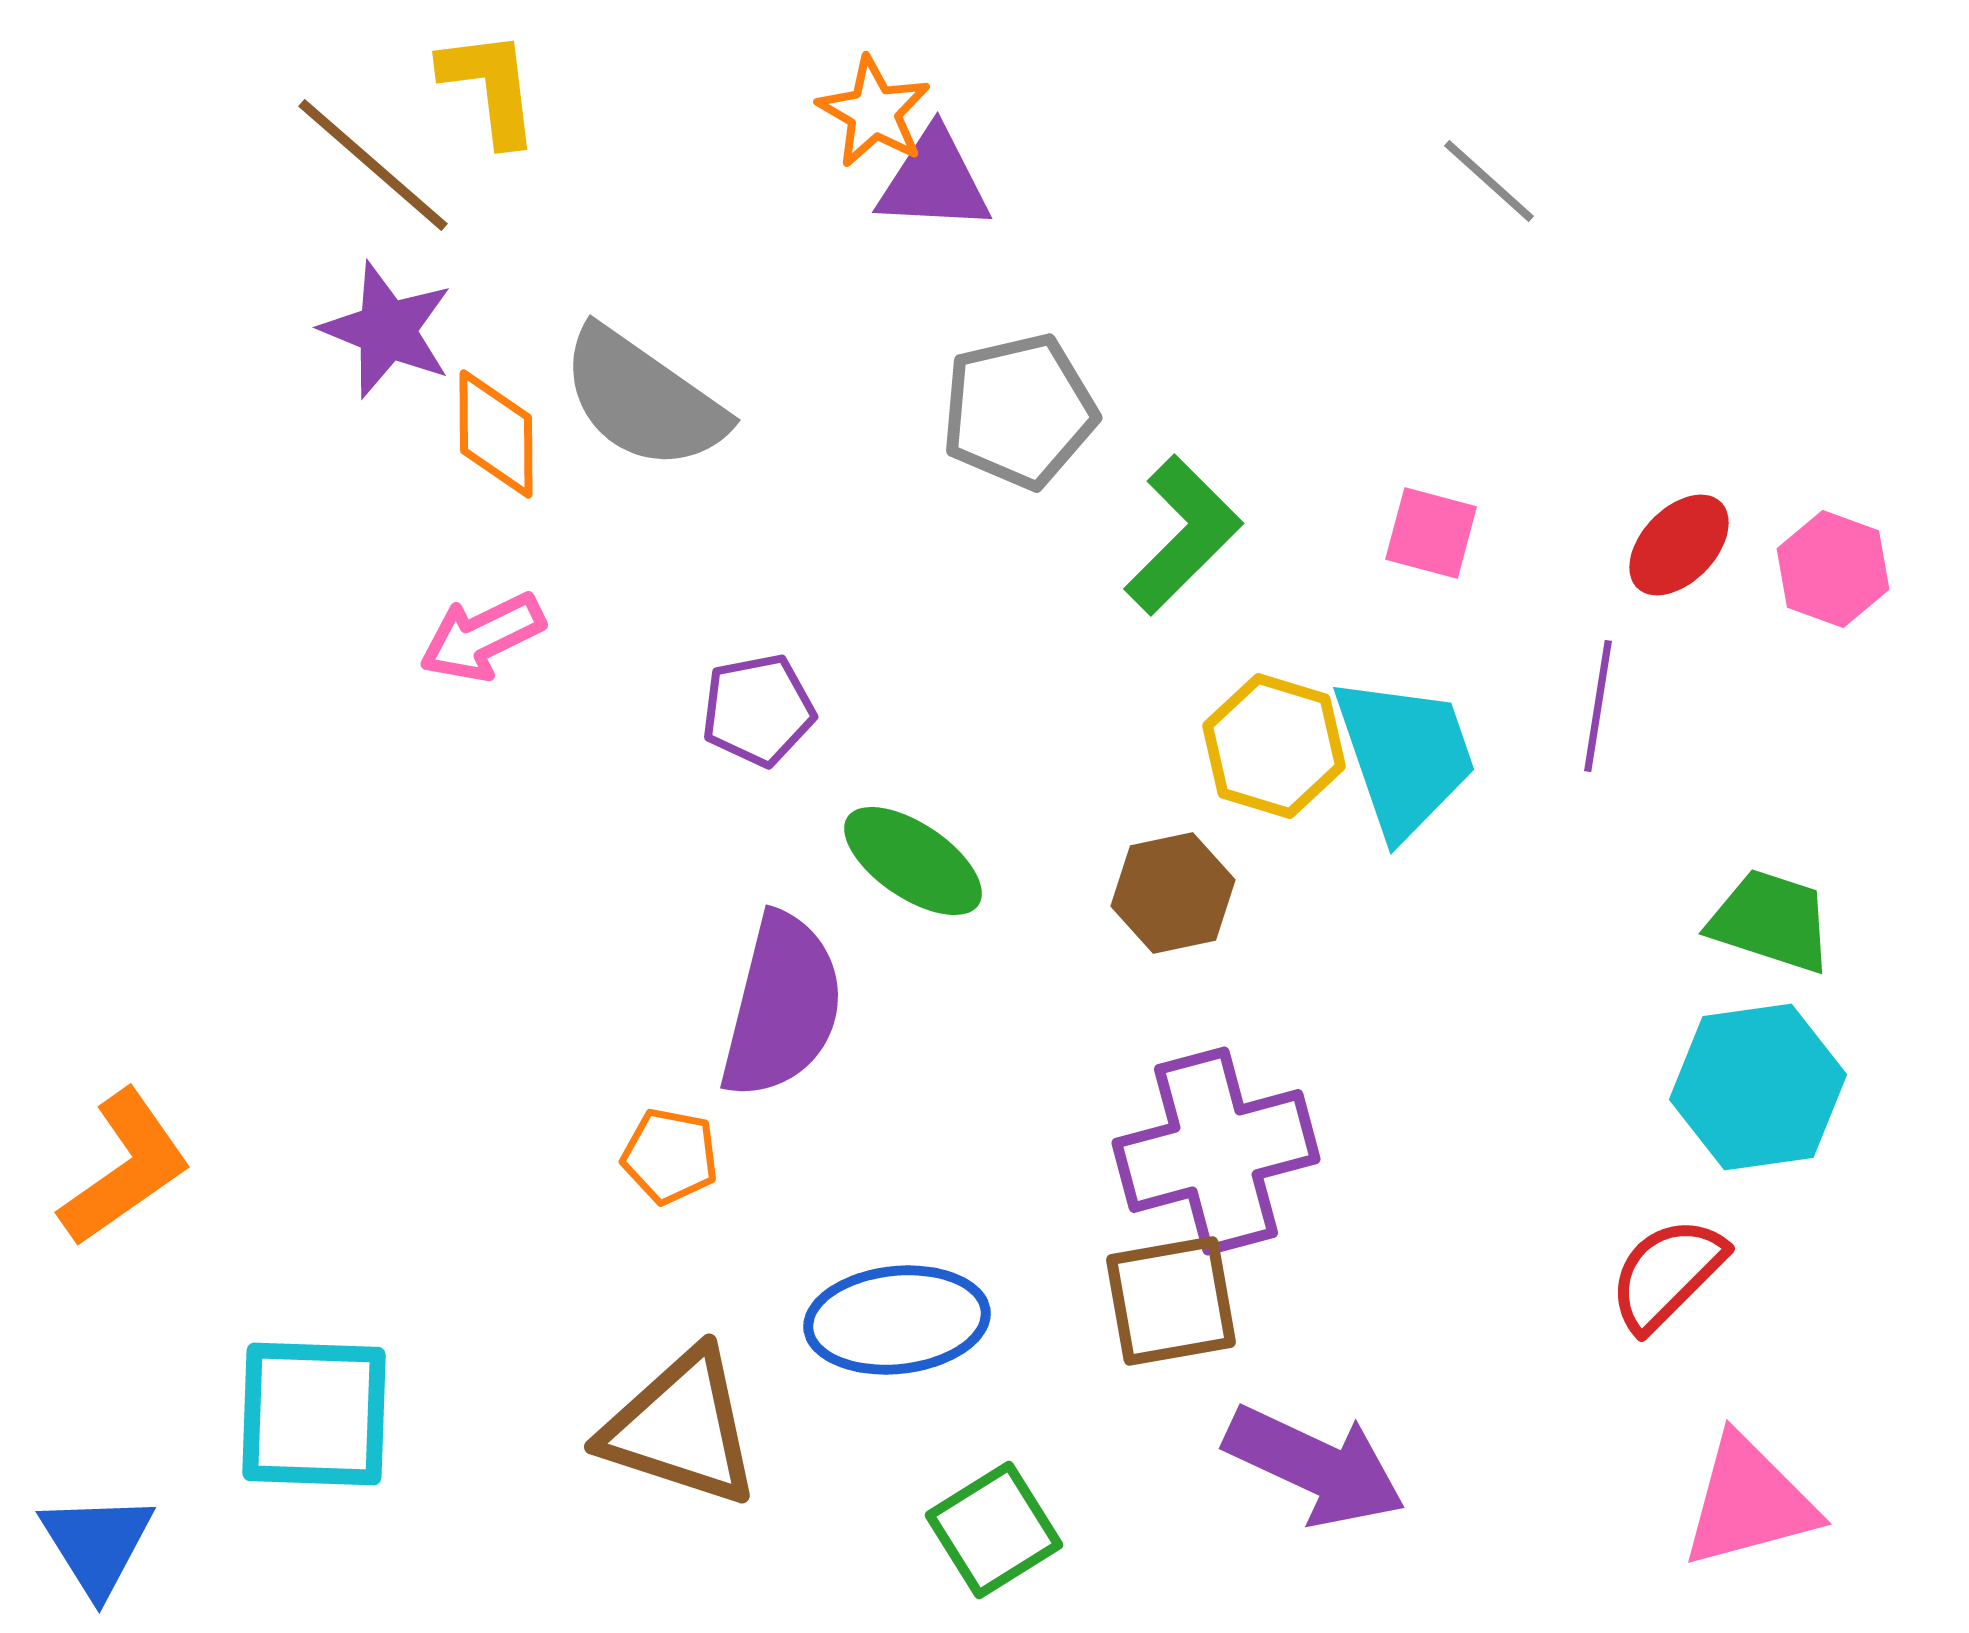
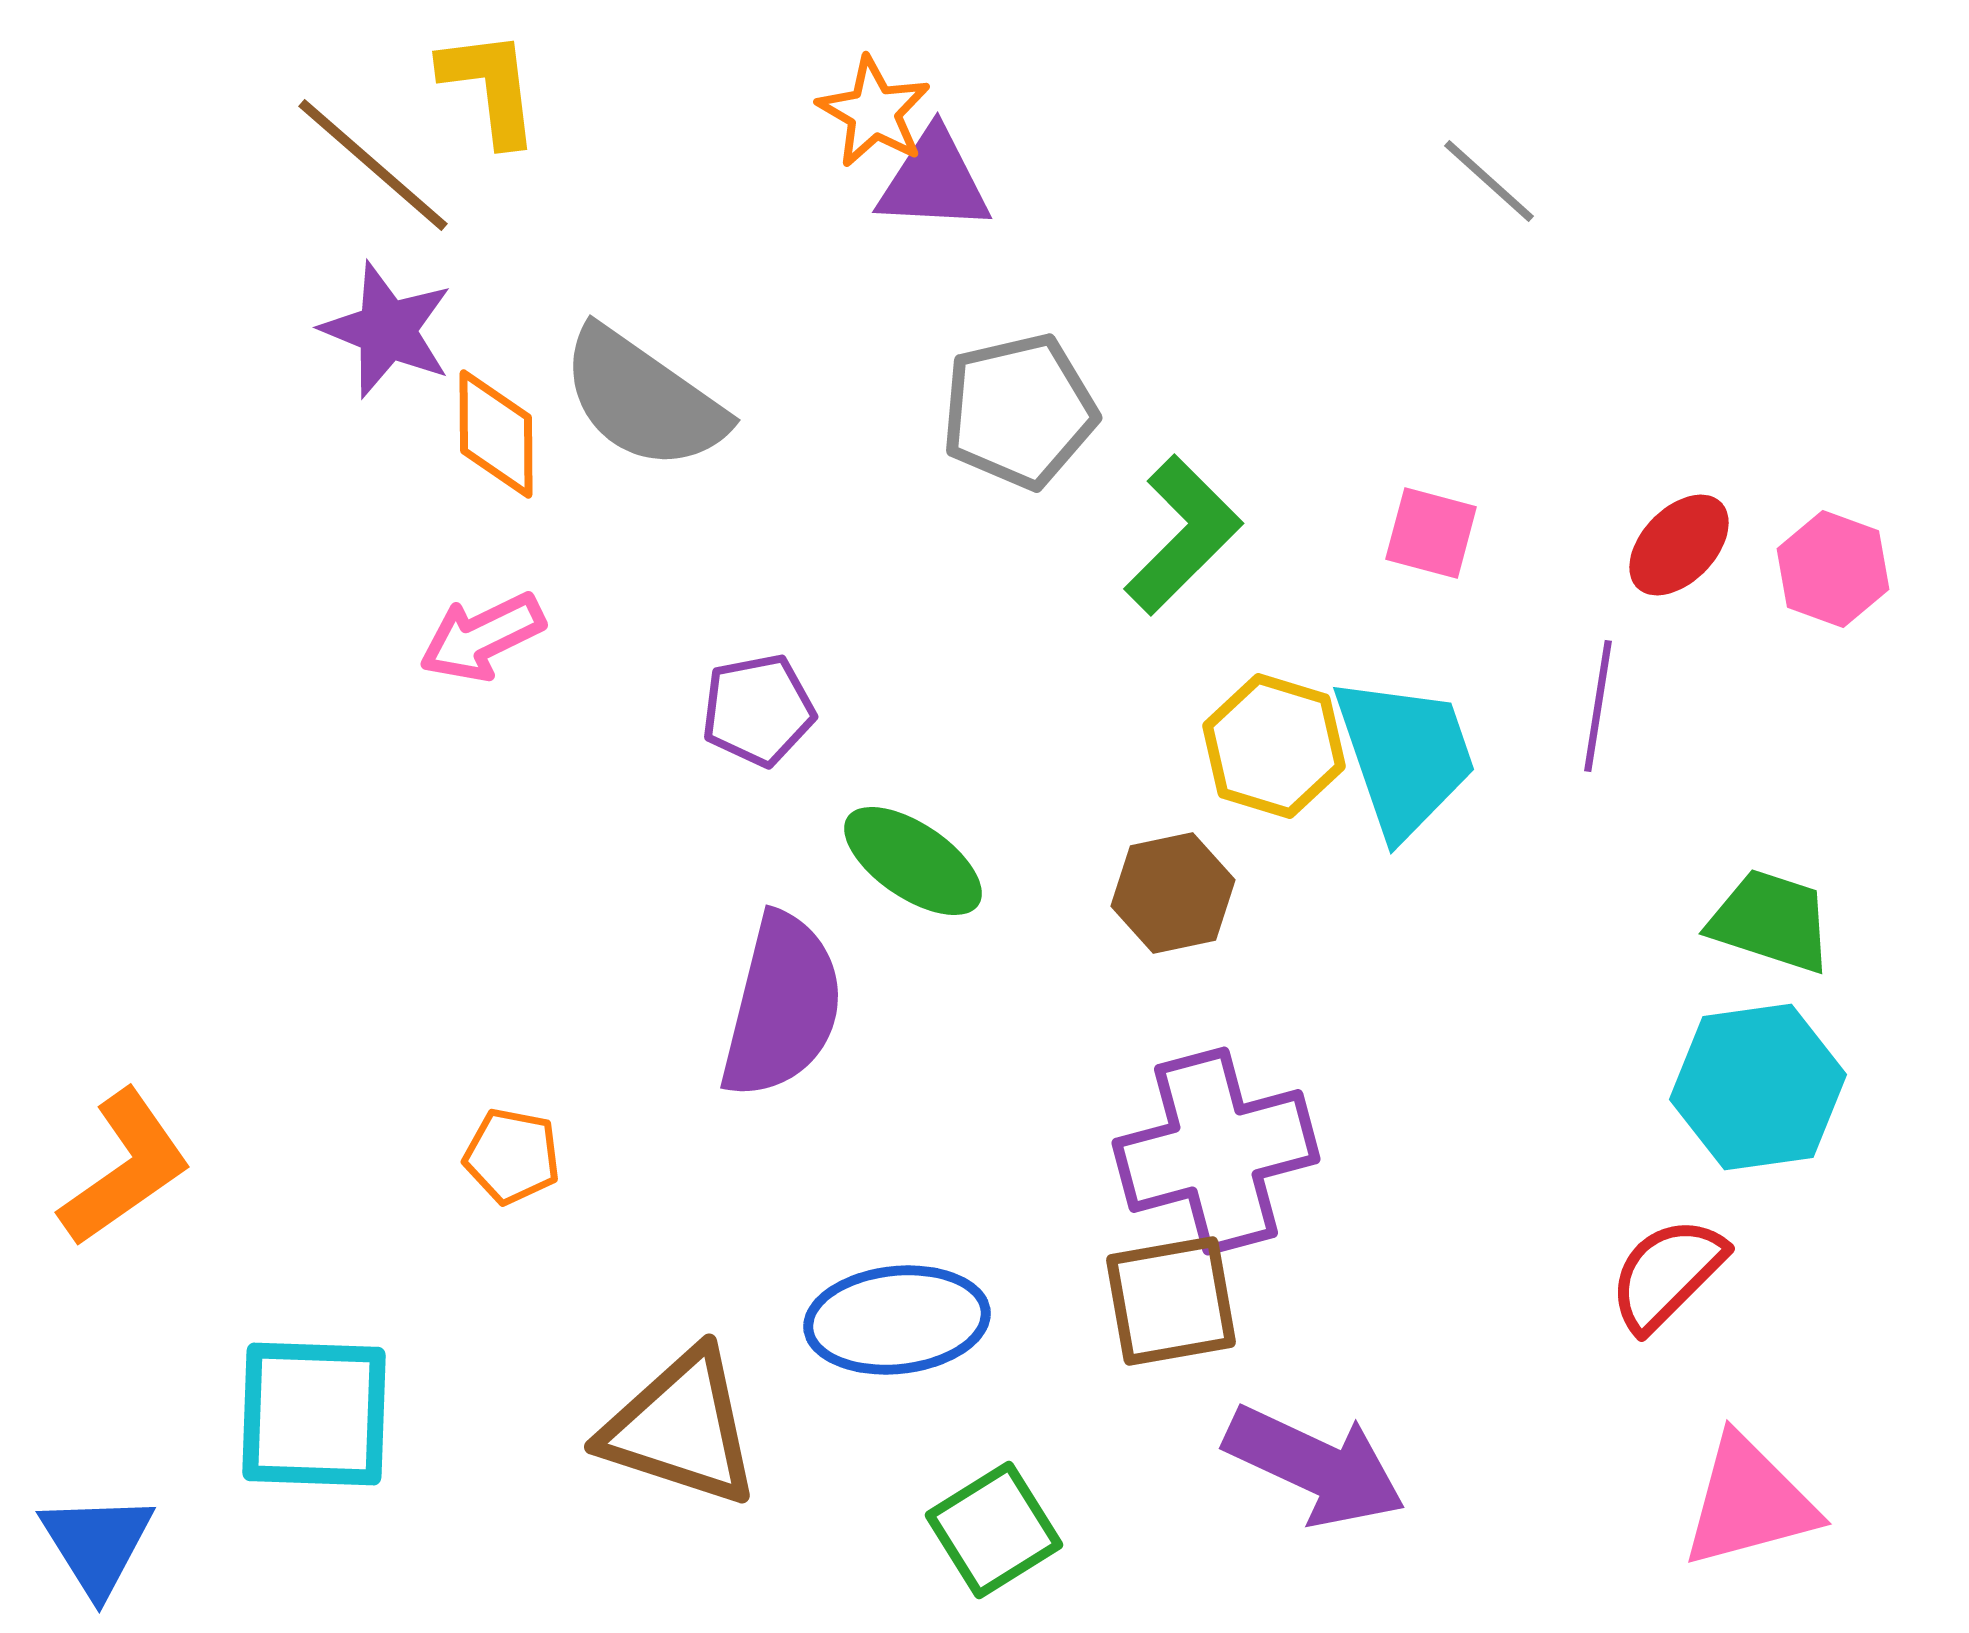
orange pentagon: moved 158 px left
